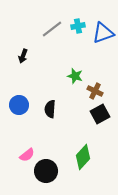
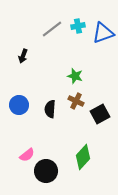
brown cross: moved 19 px left, 10 px down
